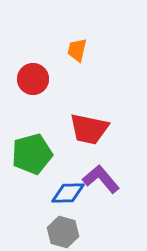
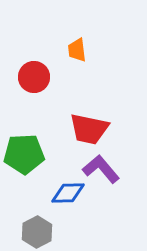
orange trapezoid: rotated 20 degrees counterclockwise
red circle: moved 1 px right, 2 px up
green pentagon: moved 8 px left; rotated 12 degrees clockwise
purple L-shape: moved 10 px up
gray hexagon: moved 26 px left; rotated 16 degrees clockwise
